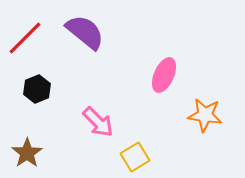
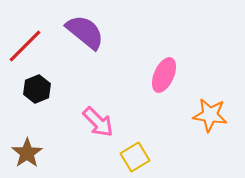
red line: moved 8 px down
orange star: moved 5 px right
